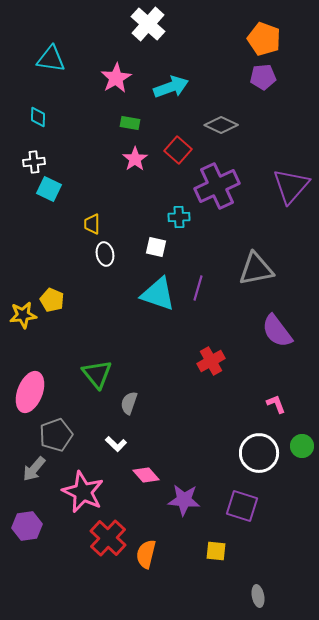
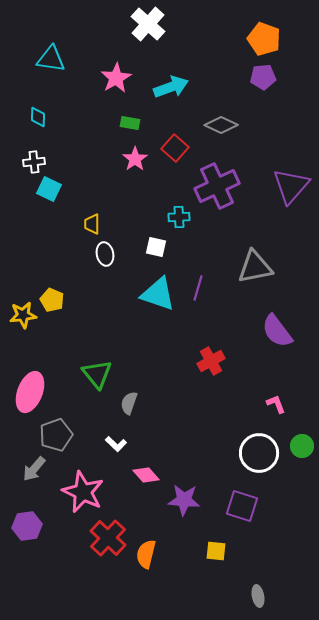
red square at (178, 150): moved 3 px left, 2 px up
gray triangle at (256, 269): moved 1 px left, 2 px up
